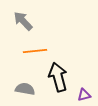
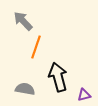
orange line: moved 1 px right, 4 px up; rotated 65 degrees counterclockwise
